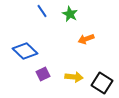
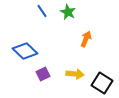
green star: moved 2 px left, 2 px up
orange arrow: rotated 133 degrees clockwise
yellow arrow: moved 1 px right, 3 px up
